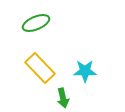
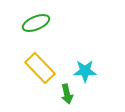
green arrow: moved 4 px right, 4 px up
